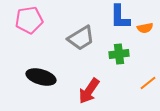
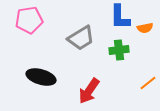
green cross: moved 4 px up
